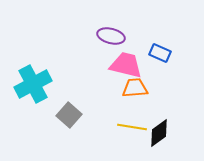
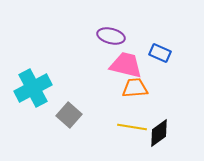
cyan cross: moved 4 px down
